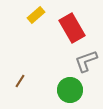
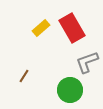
yellow rectangle: moved 5 px right, 13 px down
gray L-shape: moved 1 px right, 1 px down
brown line: moved 4 px right, 5 px up
